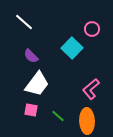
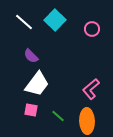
cyan square: moved 17 px left, 28 px up
